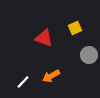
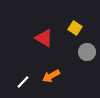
yellow square: rotated 32 degrees counterclockwise
red triangle: rotated 12 degrees clockwise
gray circle: moved 2 px left, 3 px up
